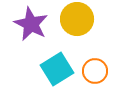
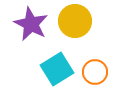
yellow circle: moved 2 px left, 2 px down
orange circle: moved 1 px down
